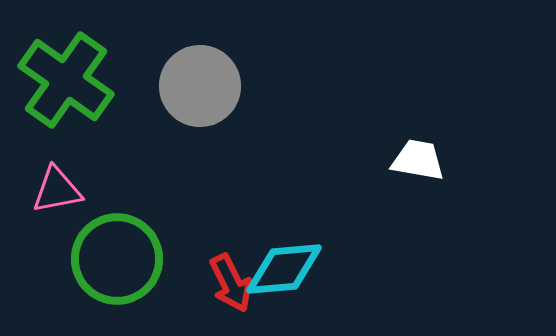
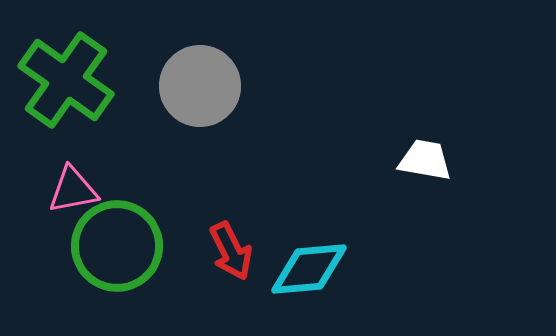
white trapezoid: moved 7 px right
pink triangle: moved 16 px right
green circle: moved 13 px up
cyan diamond: moved 25 px right
red arrow: moved 32 px up
